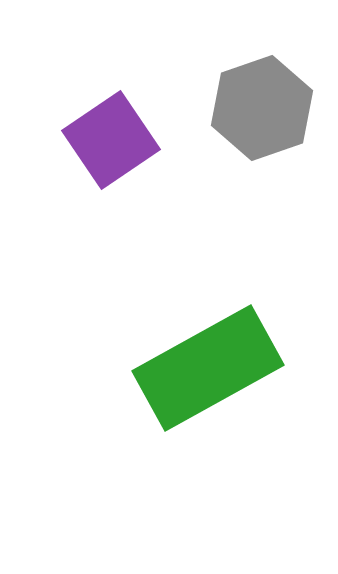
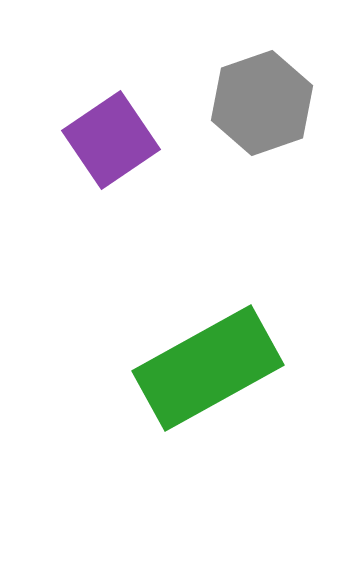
gray hexagon: moved 5 px up
